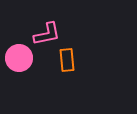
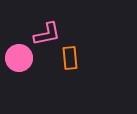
orange rectangle: moved 3 px right, 2 px up
